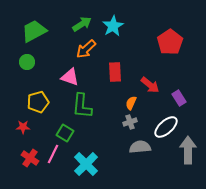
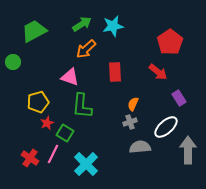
cyan star: rotated 20 degrees clockwise
green circle: moved 14 px left
red arrow: moved 8 px right, 13 px up
orange semicircle: moved 2 px right, 1 px down
red star: moved 24 px right, 4 px up; rotated 24 degrees counterclockwise
